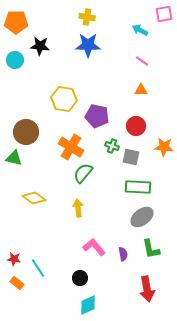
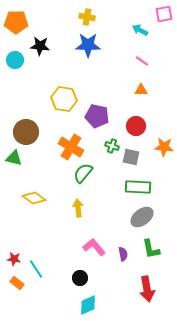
cyan line: moved 2 px left, 1 px down
